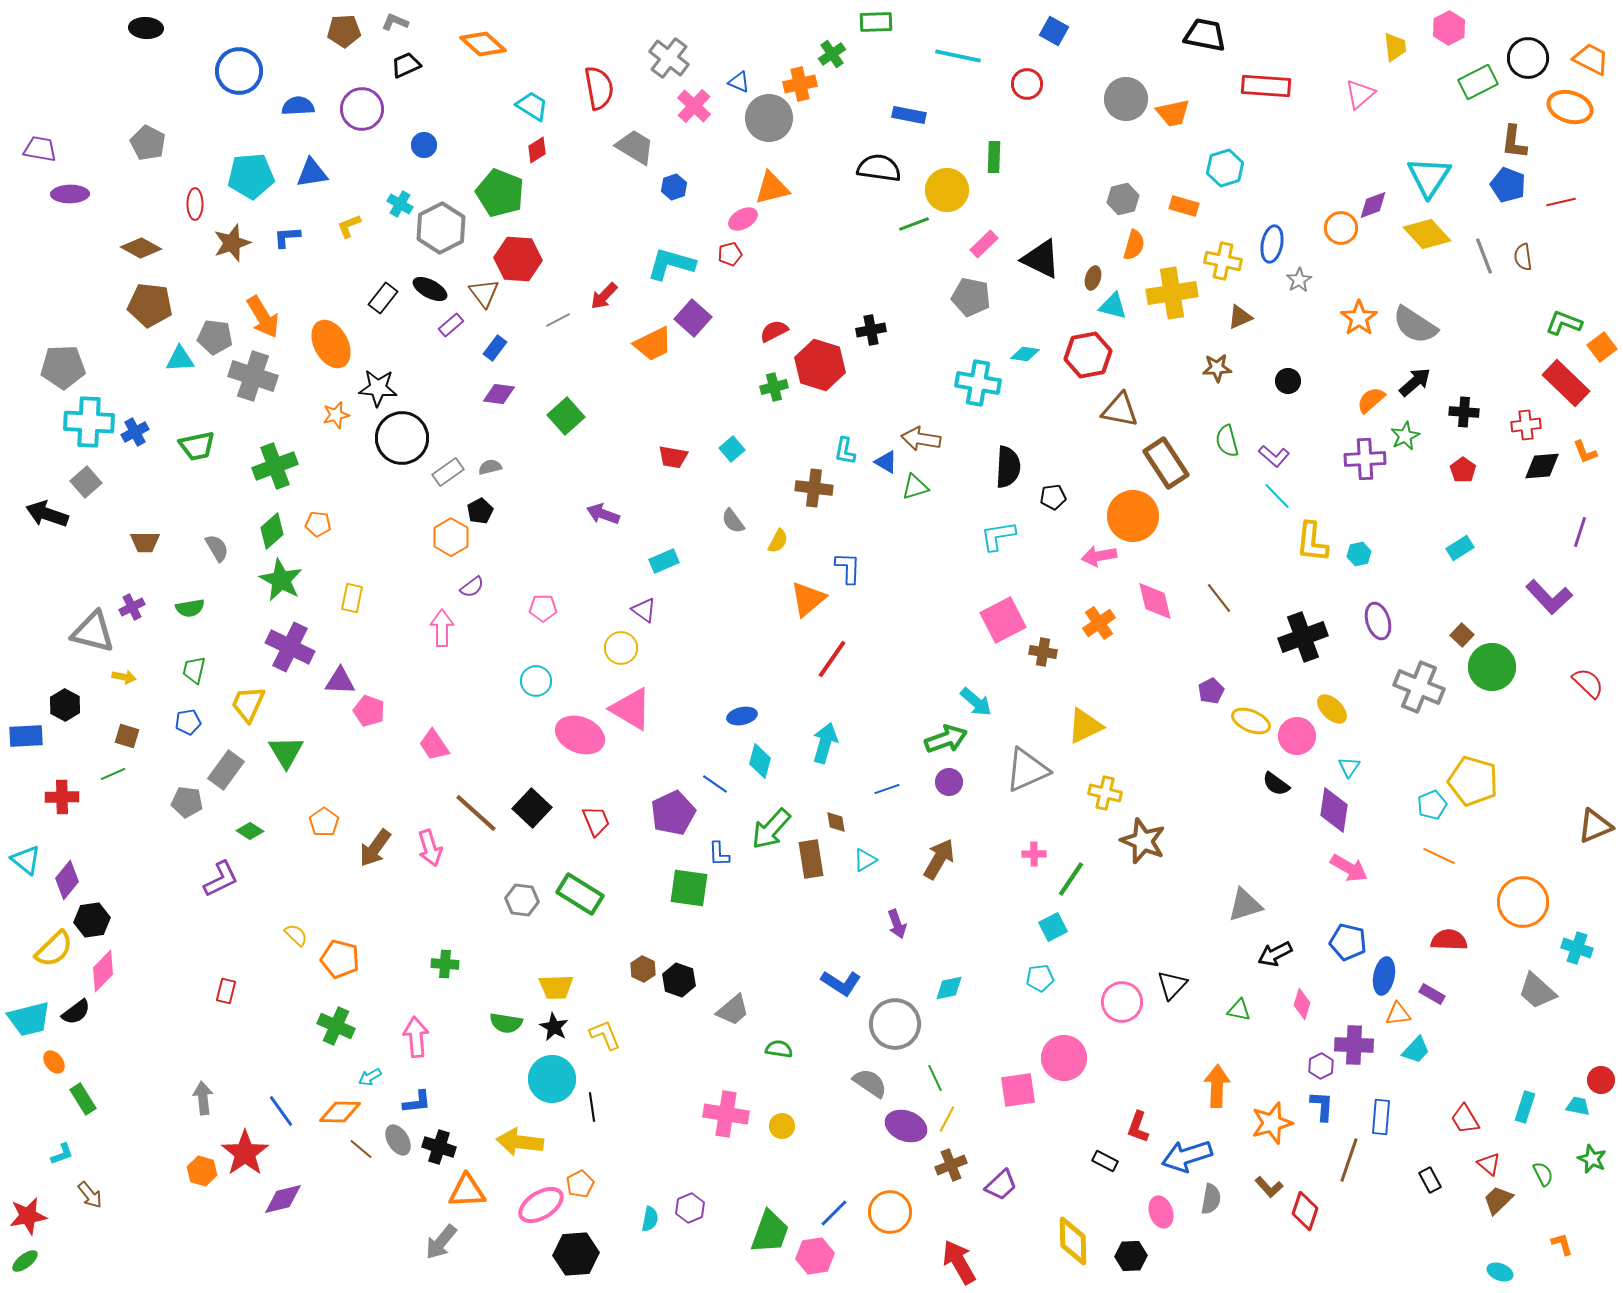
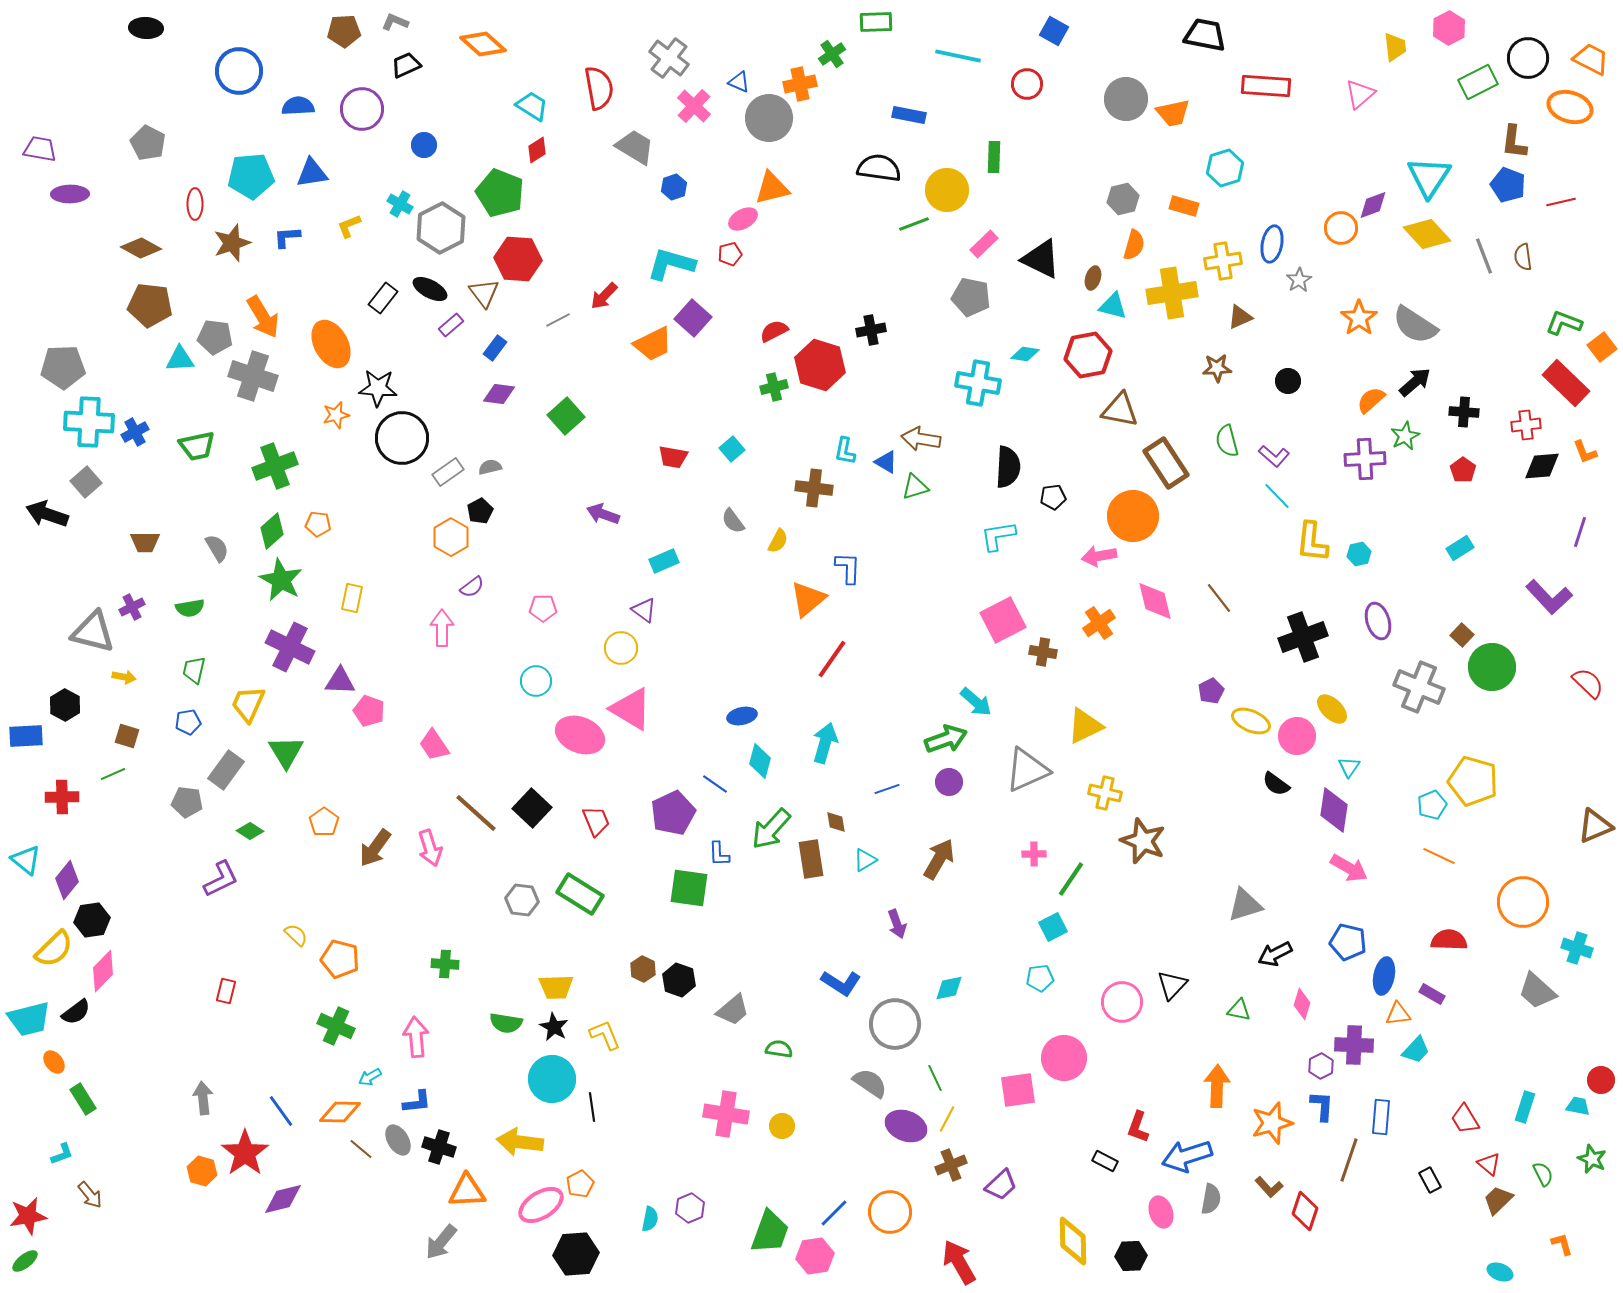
yellow cross at (1223, 261): rotated 21 degrees counterclockwise
